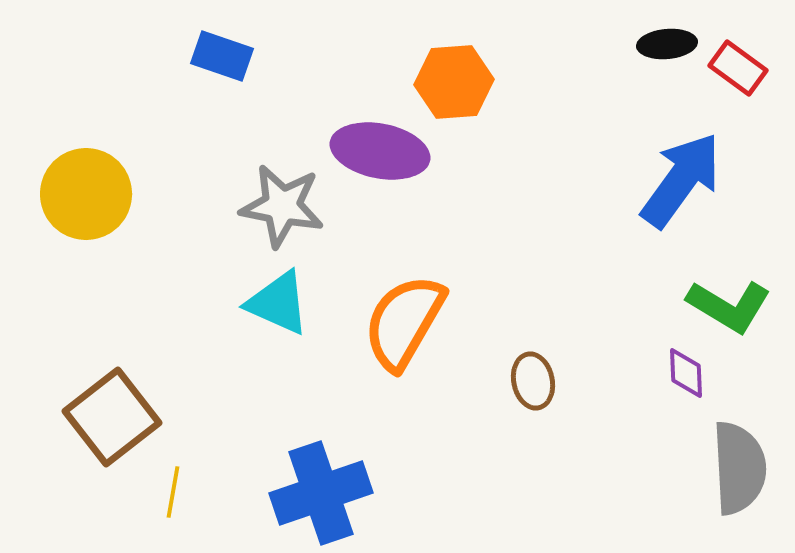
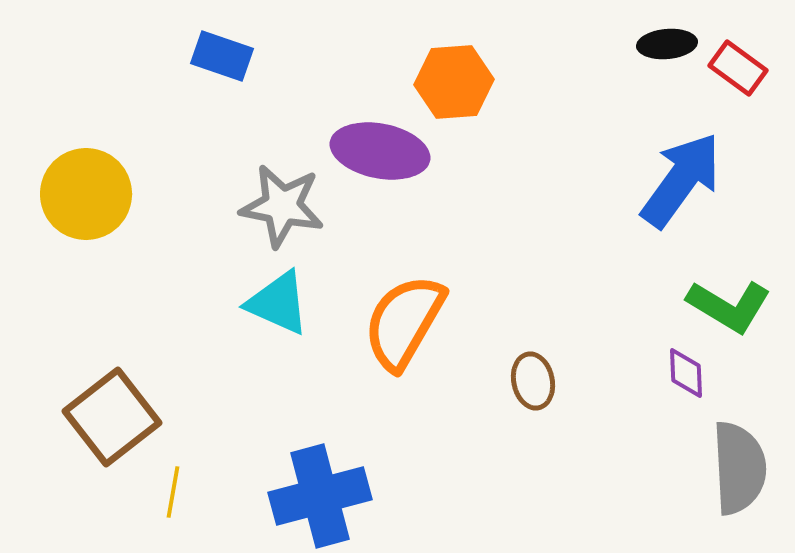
blue cross: moved 1 px left, 3 px down; rotated 4 degrees clockwise
